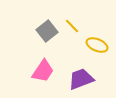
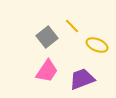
gray square: moved 6 px down
pink trapezoid: moved 4 px right
purple trapezoid: moved 1 px right
